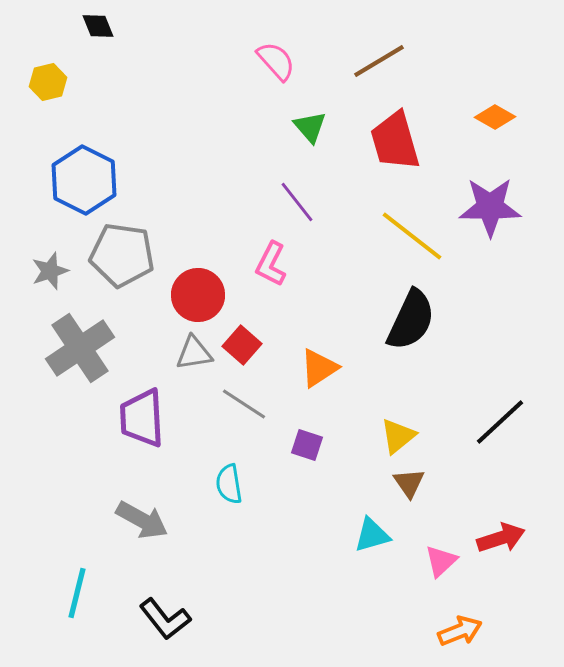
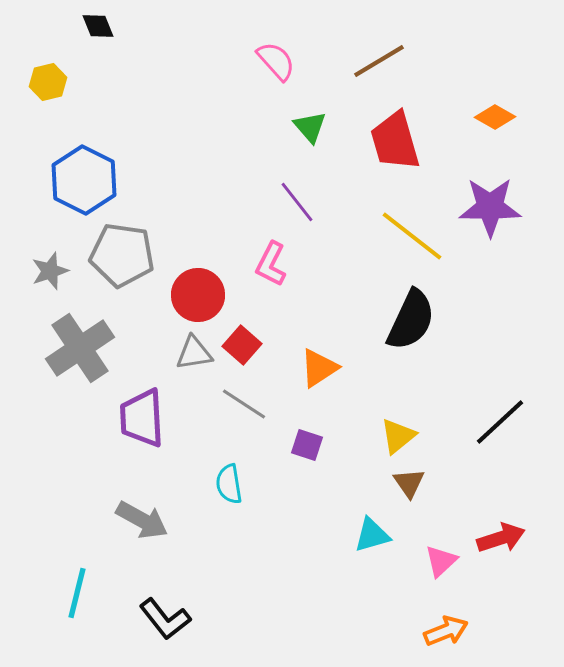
orange arrow: moved 14 px left
